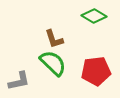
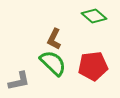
green diamond: rotated 10 degrees clockwise
brown L-shape: rotated 45 degrees clockwise
red pentagon: moved 3 px left, 5 px up
